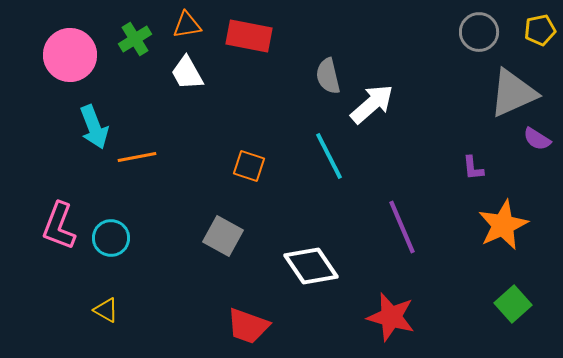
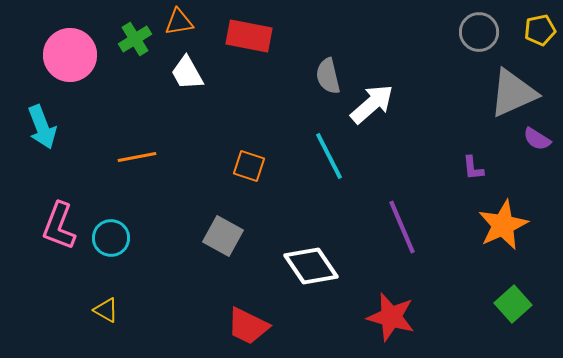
orange triangle: moved 8 px left, 3 px up
cyan arrow: moved 52 px left
red trapezoid: rotated 6 degrees clockwise
